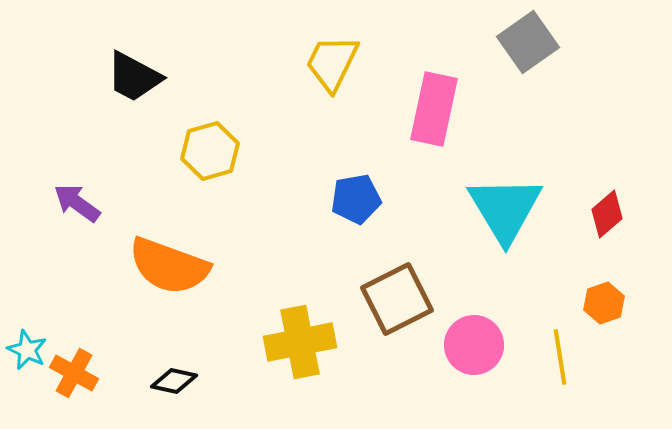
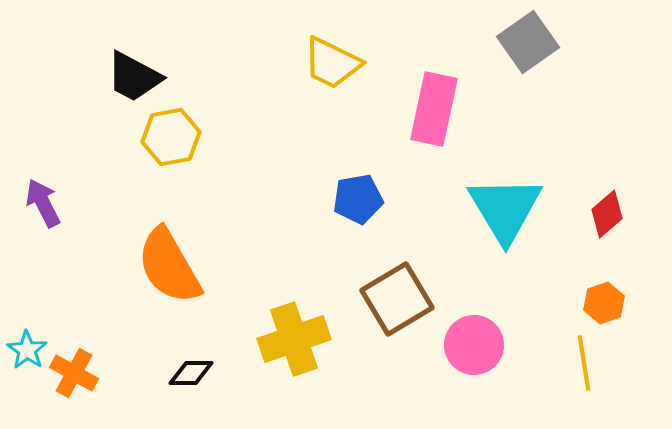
yellow trapezoid: rotated 90 degrees counterclockwise
yellow hexagon: moved 39 px left, 14 px up; rotated 6 degrees clockwise
blue pentagon: moved 2 px right
purple arrow: moved 34 px left; rotated 27 degrees clockwise
orange semicircle: rotated 40 degrees clockwise
brown square: rotated 4 degrees counterclockwise
yellow cross: moved 6 px left, 3 px up; rotated 8 degrees counterclockwise
cyan star: rotated 9 degrees clockwise
yellow line: moved 24 px right, 6 px down
black diamond: moved 17 px right, 8 px up; rotated 12 degrees counterclockwise
